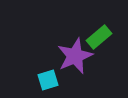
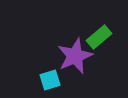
cyan square: moved 2 px right
